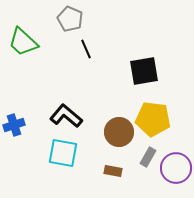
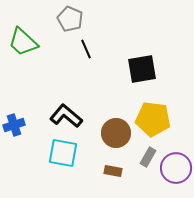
black square: moved 2 px left, 2 px up
brown circle: moved 3 px left, 1 px down
